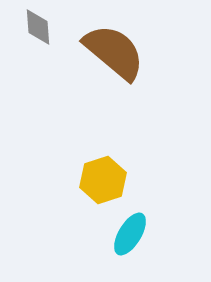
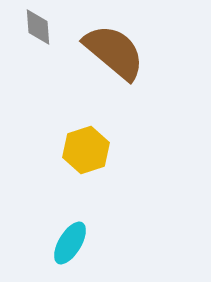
yellow hexagon: moved 17 px left, 30 px up
cyan ellipse: moved 60 px left, 9 px down
